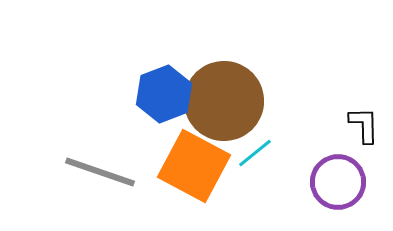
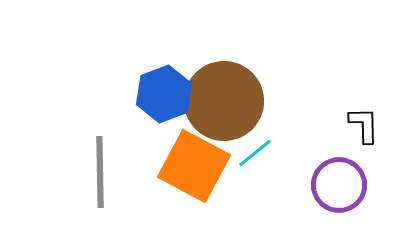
gray line: rotated 70 degrees clockwise
purple circle: moved 1 px right, 3 px down
